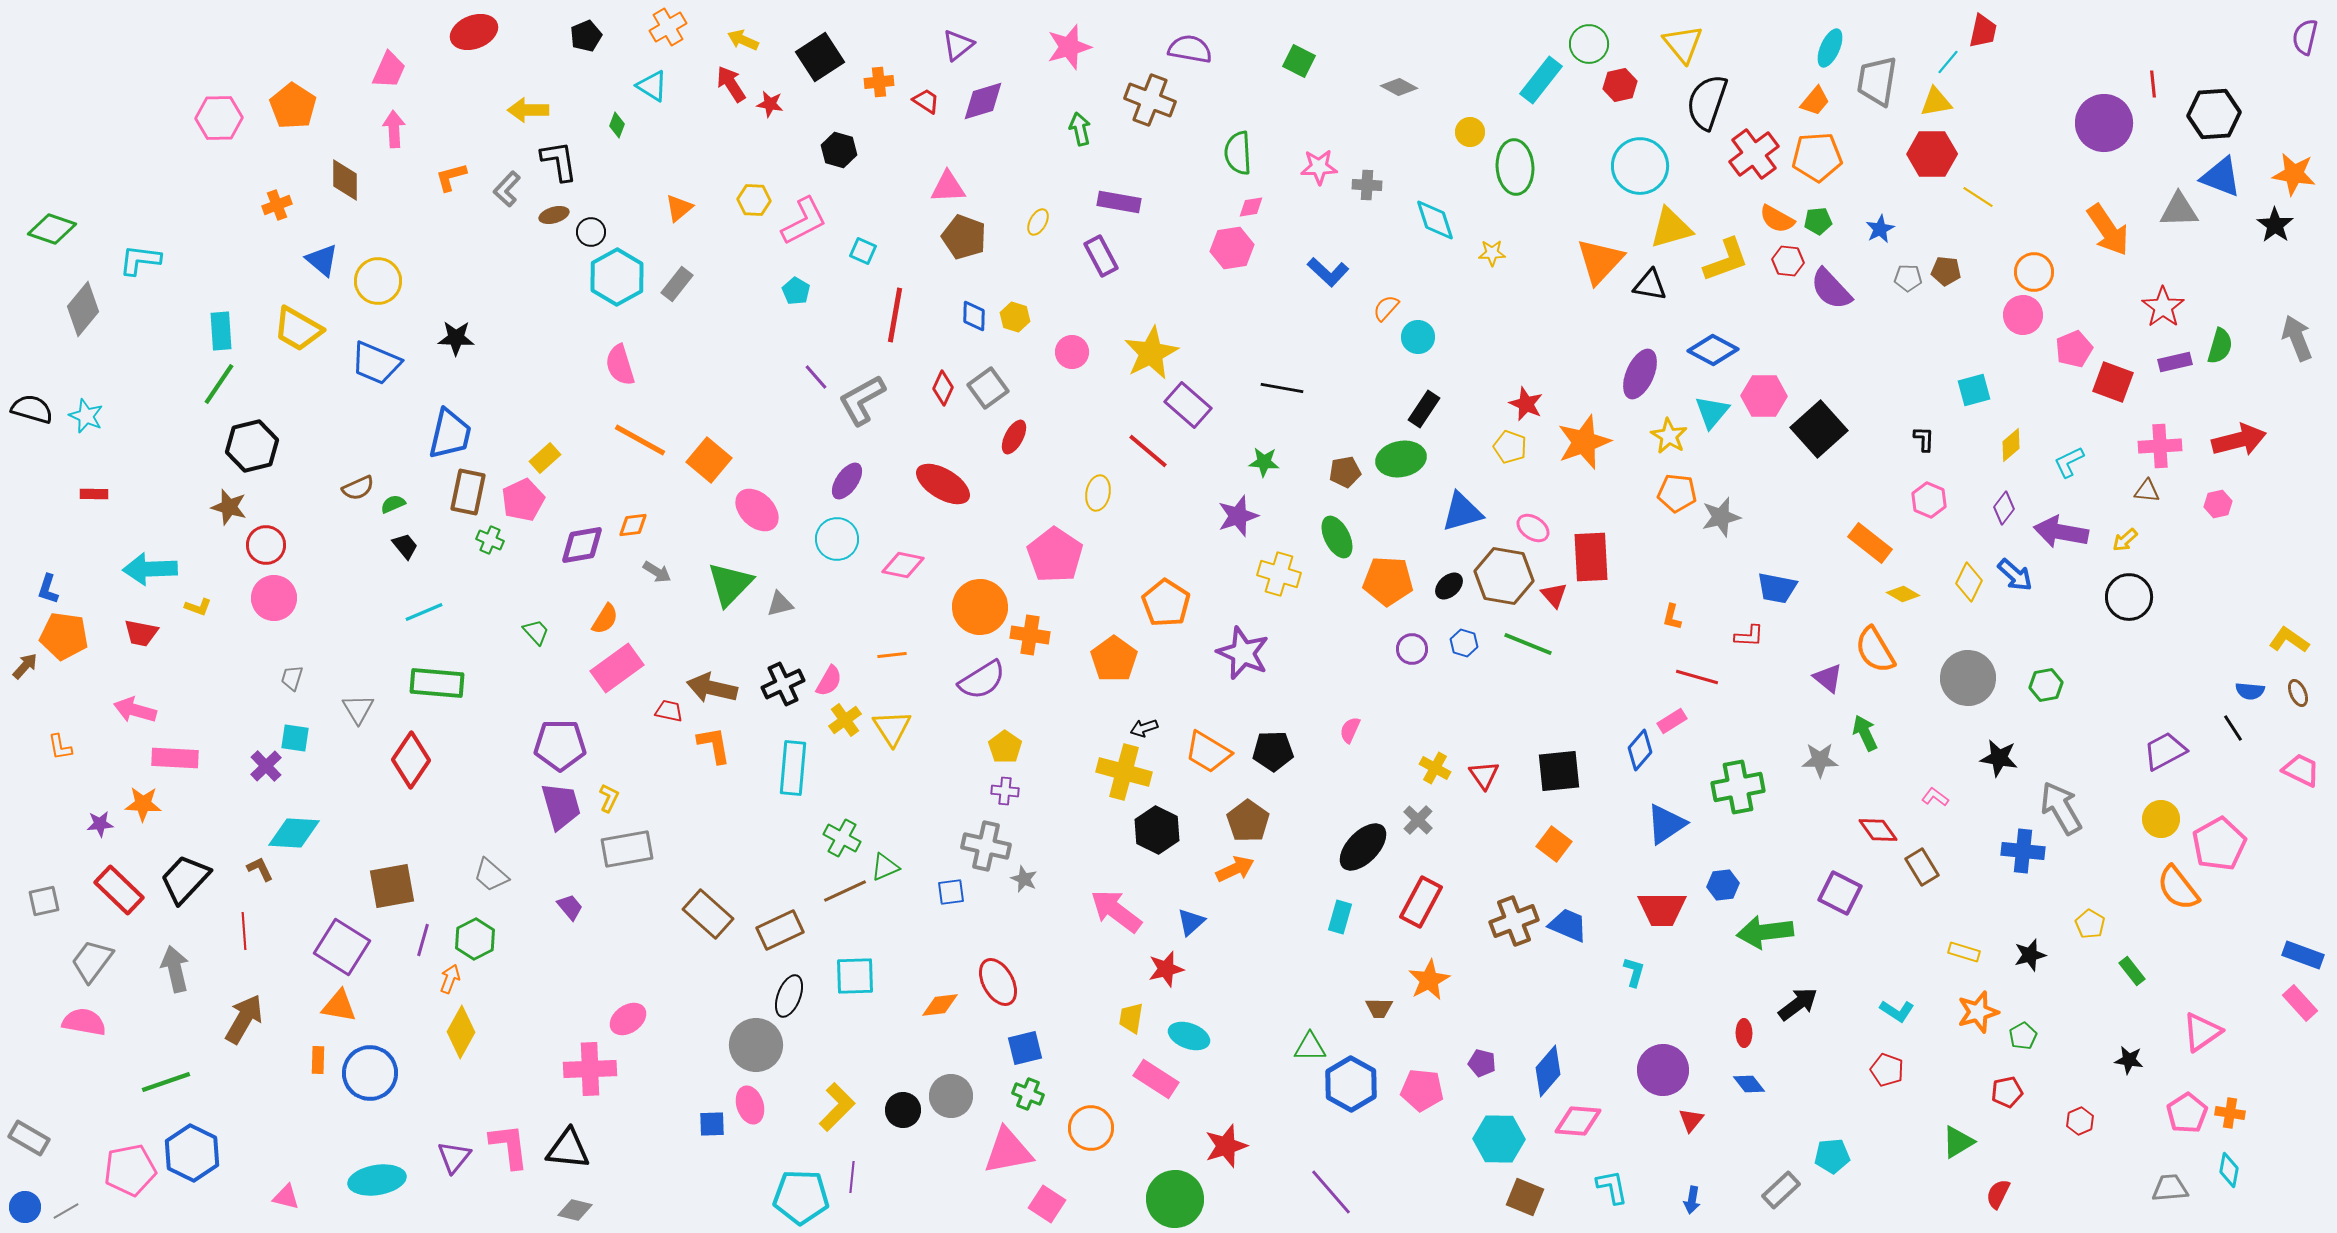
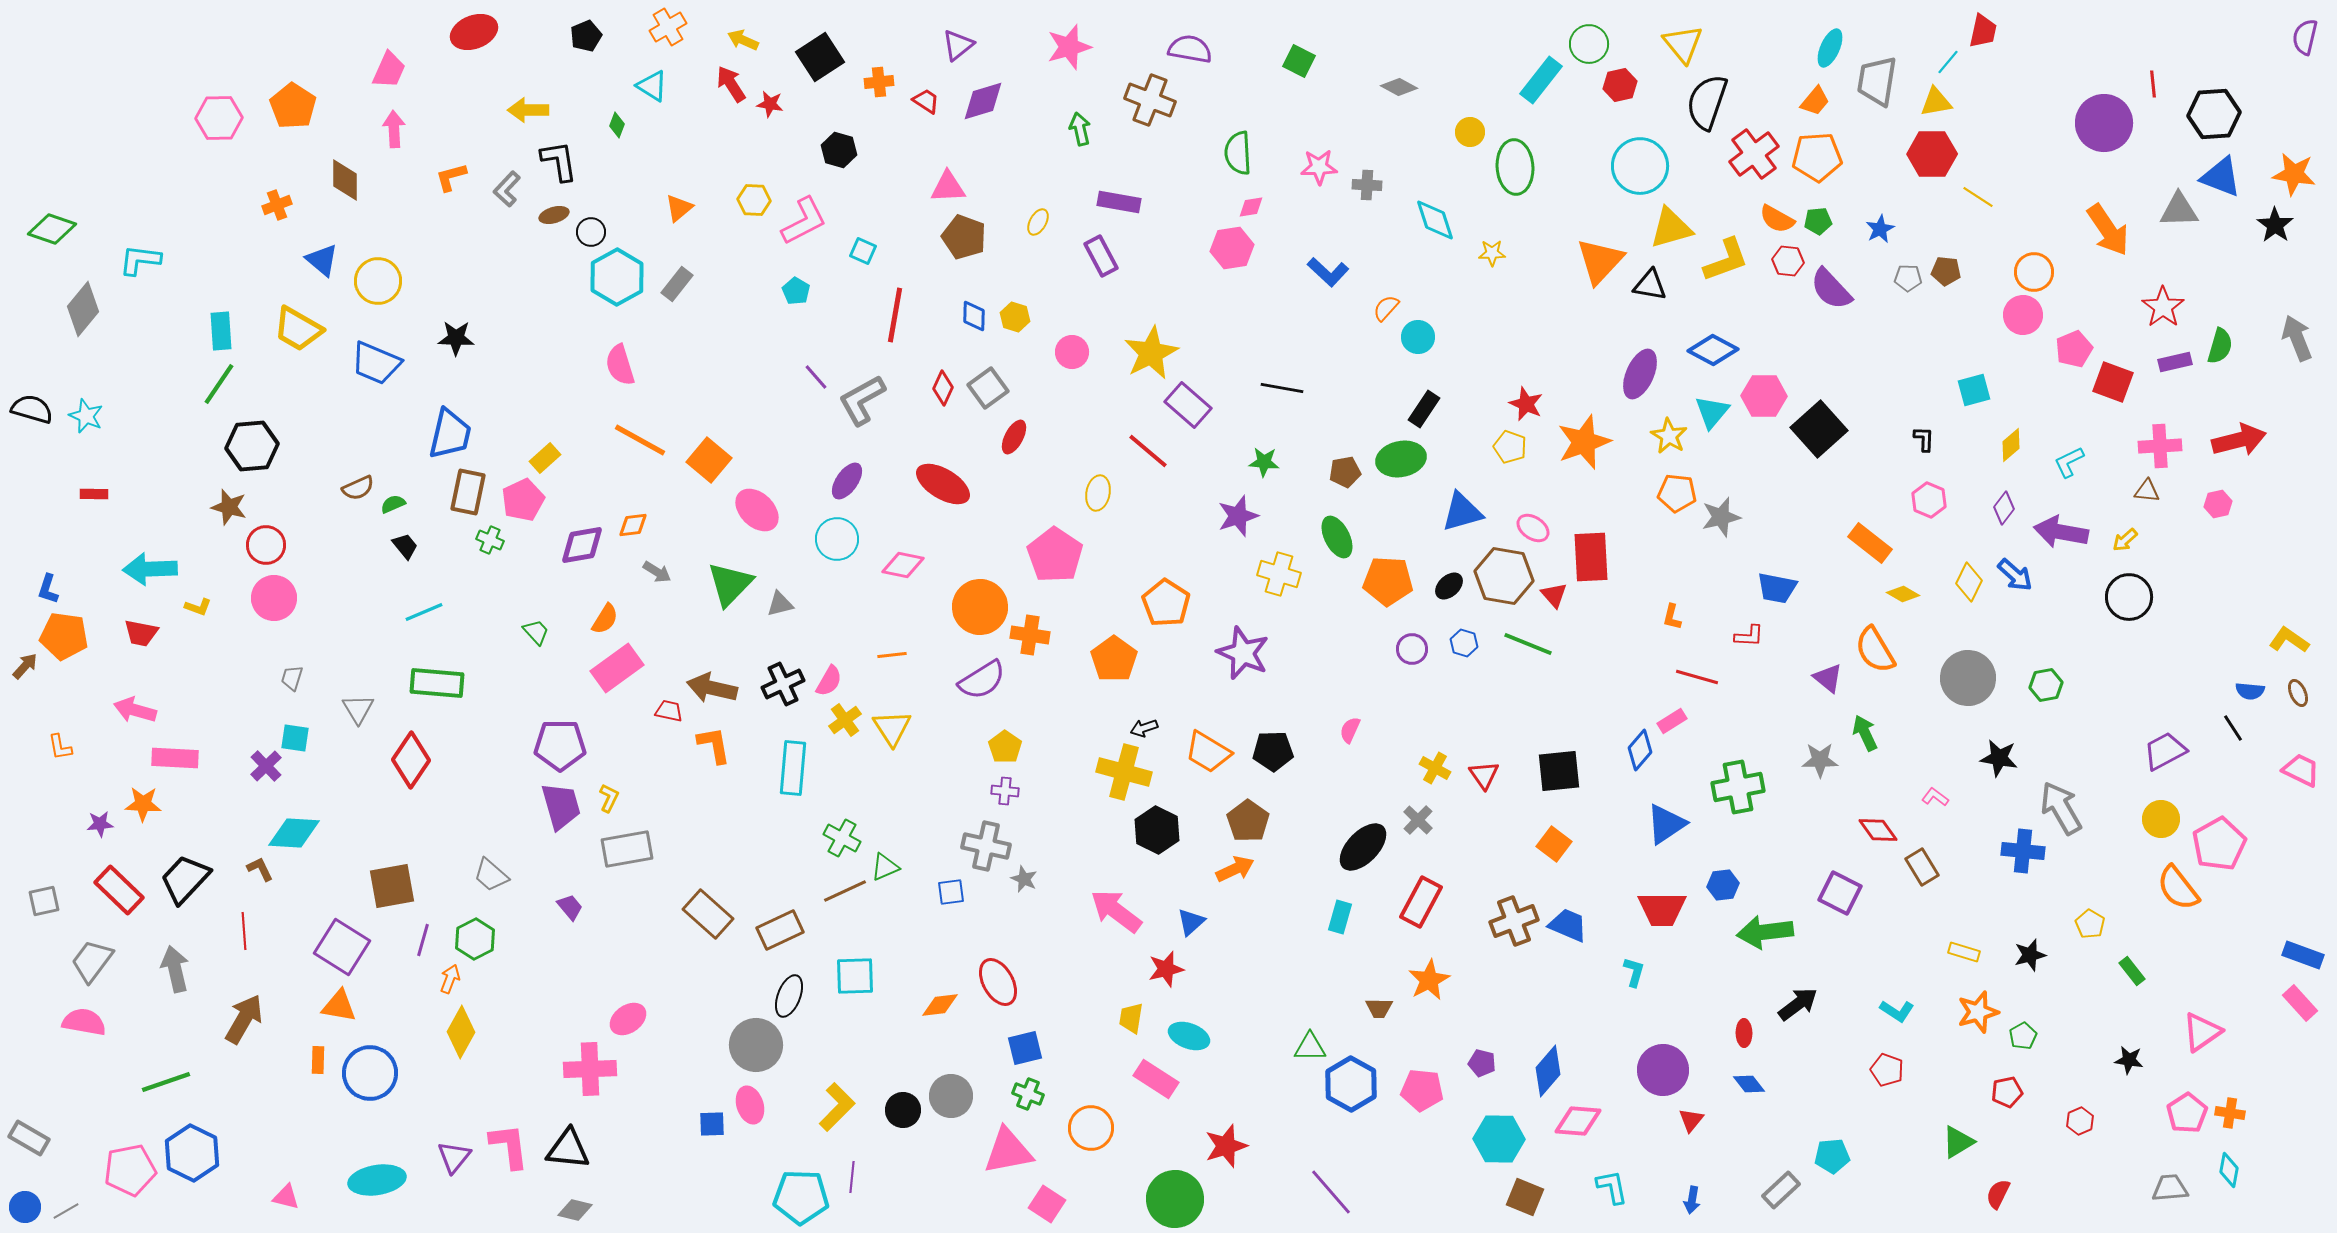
black hexagon at (252, 446): rotated 9 degrees clockwise
